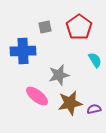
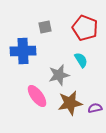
red pentagon: moved 6 px right, 1 px down; rotated 15 degrees counterclockwise
cyan semicircle: moved 14 px left
pink ellipse: rotated 15 degrees clockwise
purple semicircle: moved 1 px right, 1 px up
